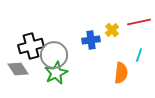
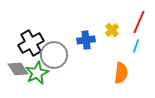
red line: rotated 55 degrees counterclockwise
blue cross: moved 5 px left
black cross: moved 3 px up; rotated 15 degrees counterclockwise
cyan line: moved 3 px left, 9 px up
green star: moved 19 px left
